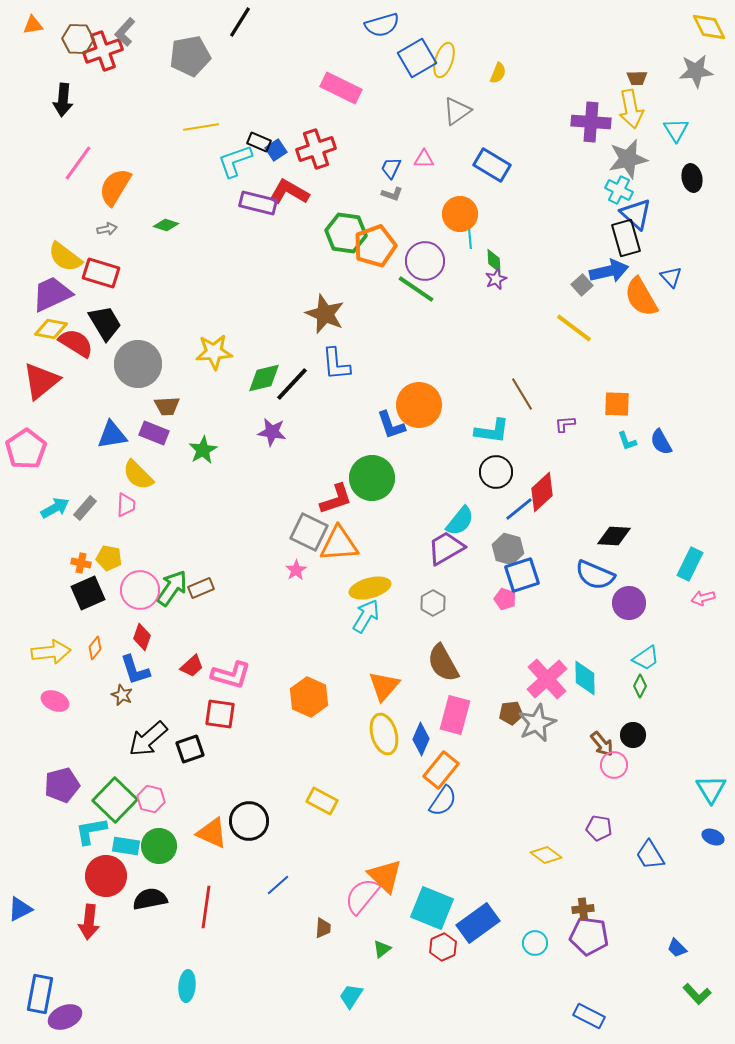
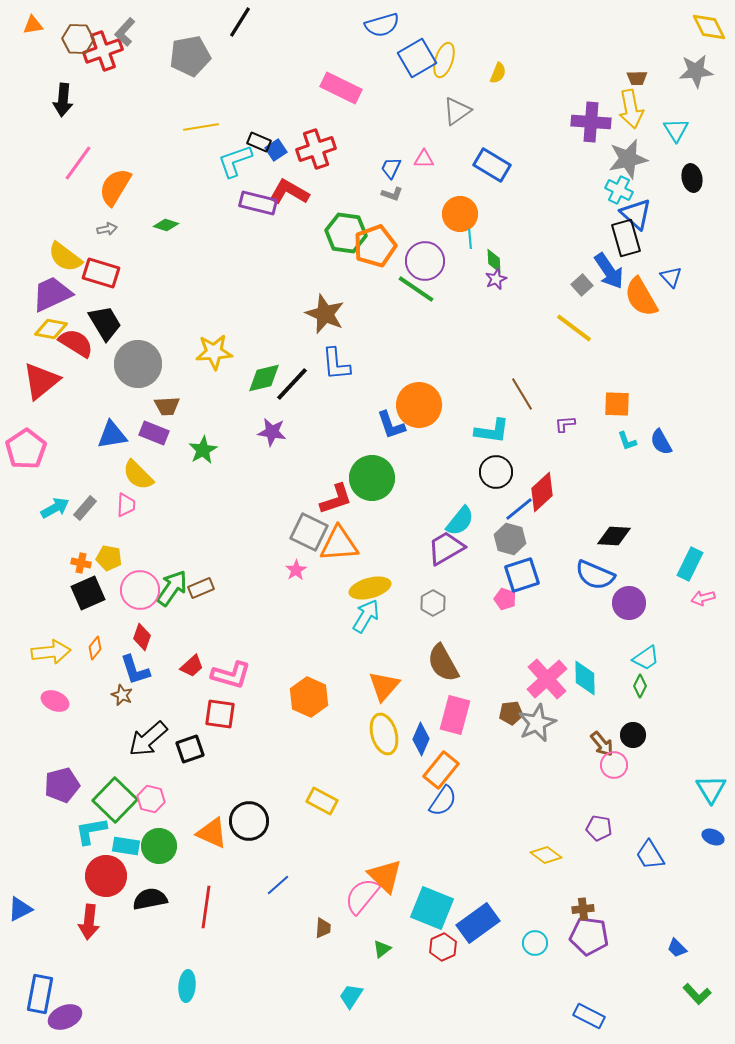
blue arrow at (609, 271): rotated 69 degrees clockwise
gray hexagon at (508, 549): moved 2 px right, 10 px up
